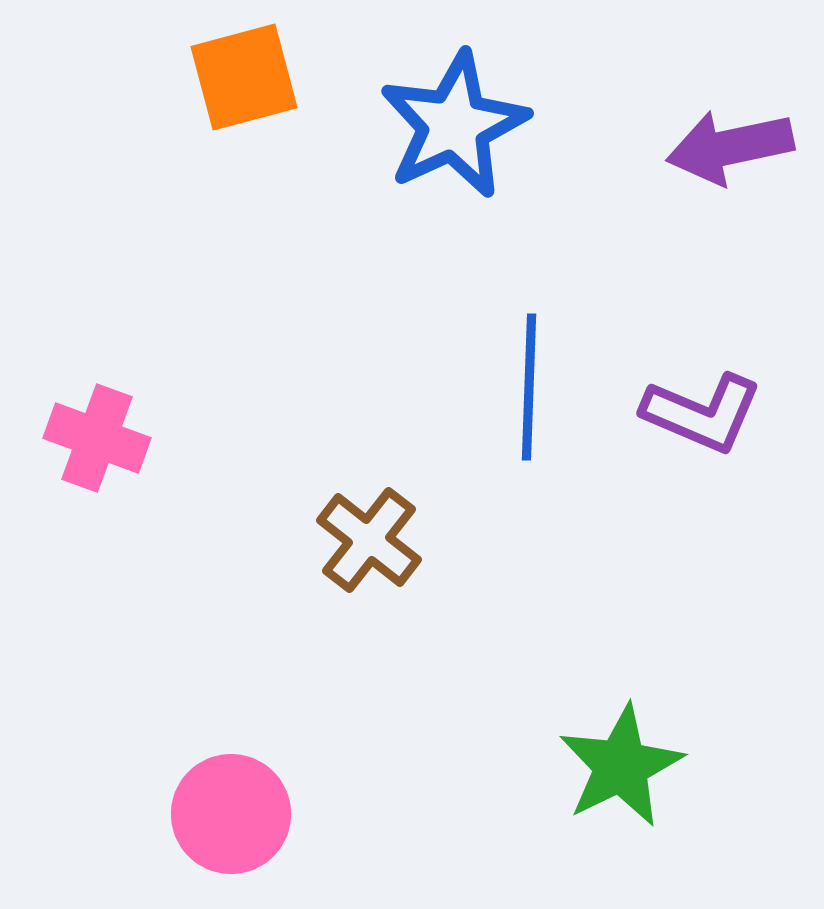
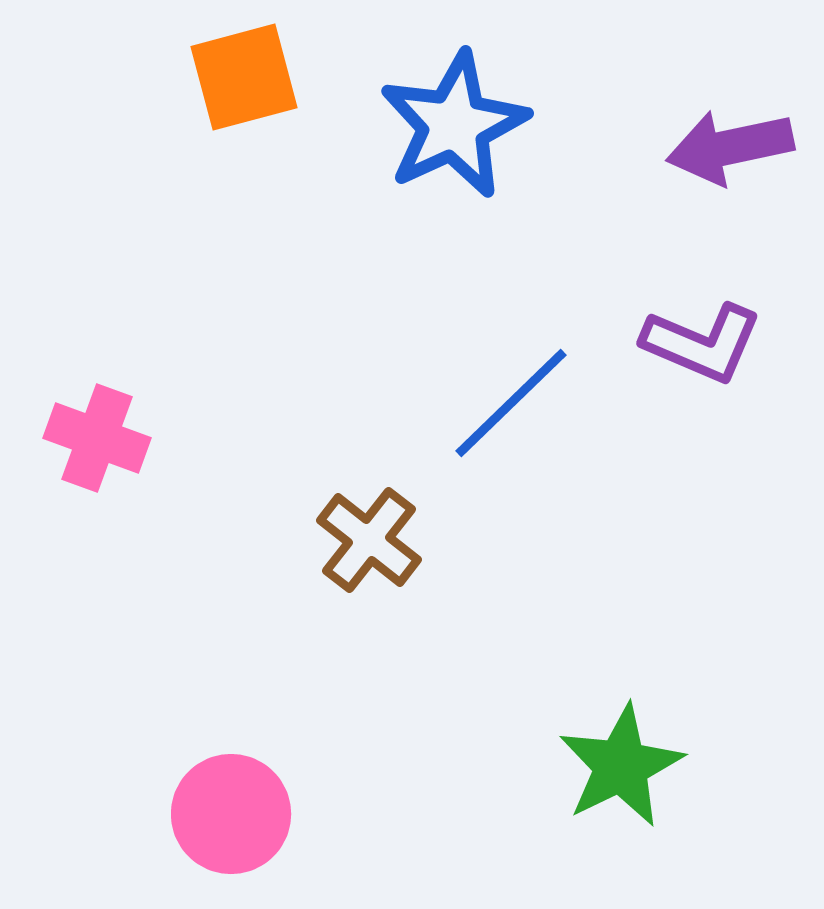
blue line: moved 18 px left, 16 px down; rotated 44 degrees clockwise
purple L-shape: moved 70 px up
